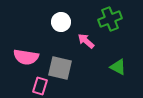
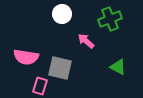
white circle: moved 1 px right, 8 px up
